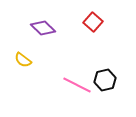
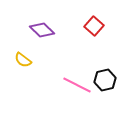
red square: moved 1 px right, 4 px down
purple diamond: moved 1 px left, 2 px down
